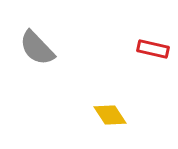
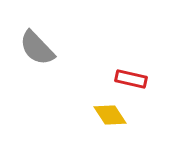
red rectangle: moved 22 px left, 30 px down
